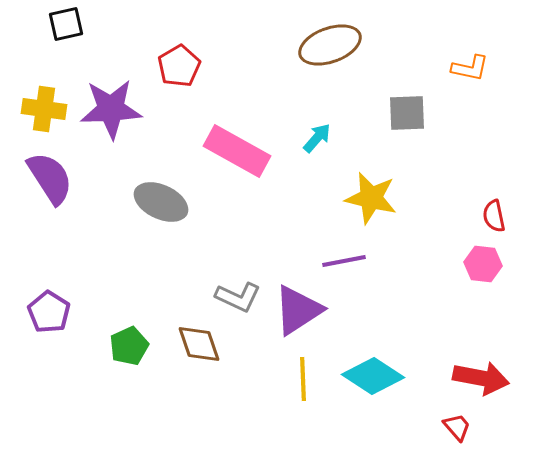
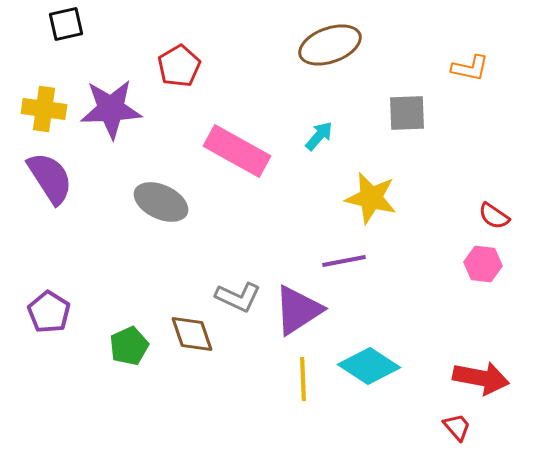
cyan arrow: moved 2 px right, 2 px up
red semicircle: rotated 44 degrees counterclockwise
brown diamond: moved 7 px left, 10 px up
cyan diamond: moved 4 px left, 10 px up
